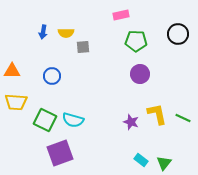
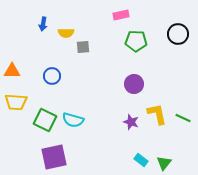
blue arrow: moved 8 px up
purple circle: moved 6 px left, 10 px down
purple square: moved 6 px left, 4 px down; rotated 8 degrees clockwise
